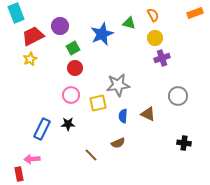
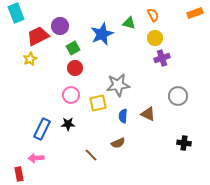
red trapezoid: moved 5 px right
pink arrow: moved 4 px right, 1 px up
